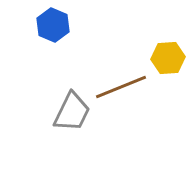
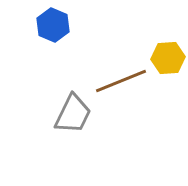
brown line: moved 6 px up
gray trapezoid: moved 1 px right, 2 px down
